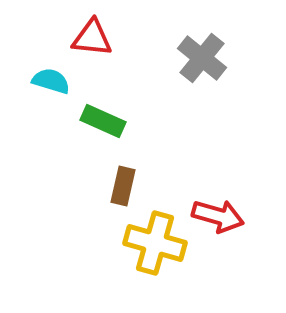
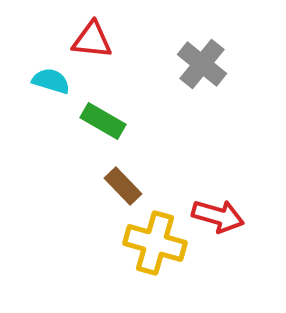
red triangle: moved 2 px down
gray cross: moved 6 px down
green rectangle: rotated 6 degrees clockwise
brown rectangle: rotated 57 degrees counterclockwise
